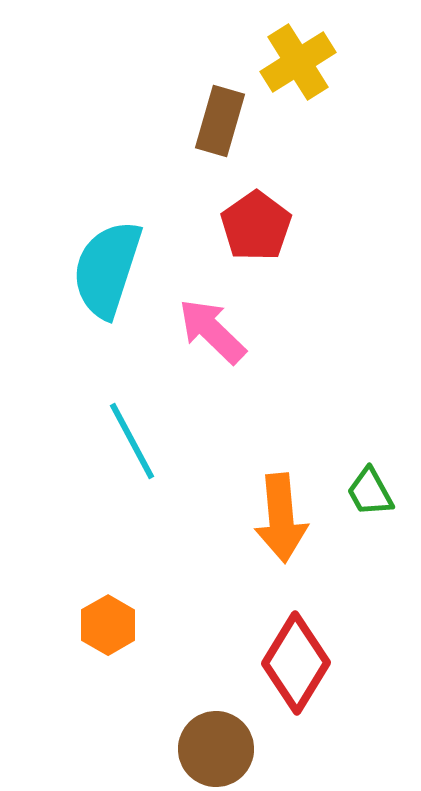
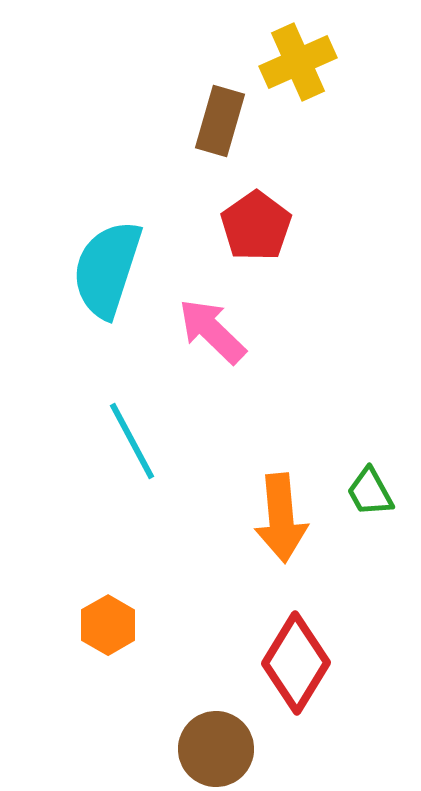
yellow cross: rotated 8 degrees clockwise
